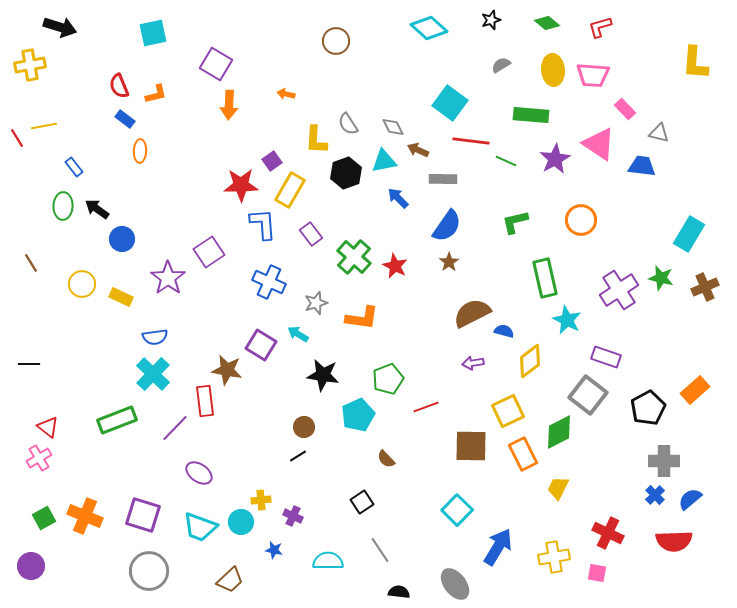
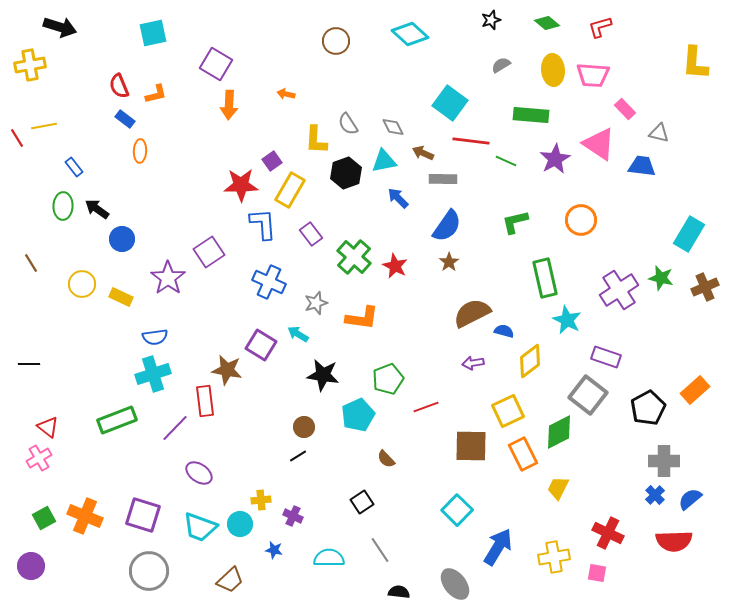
cyan diamond at (429, 28): moved 19 px left, 6 px down
brown arrow at (418, 150): moved 5 px right, 3 px down
cyan cross at (153, 374): rotated 28 degrees clockwise
cyan circle at (241, 522): moved 1 px left, 2 px down
cyan semicircle at (328, 561): moved 1 px right, 3 px up
